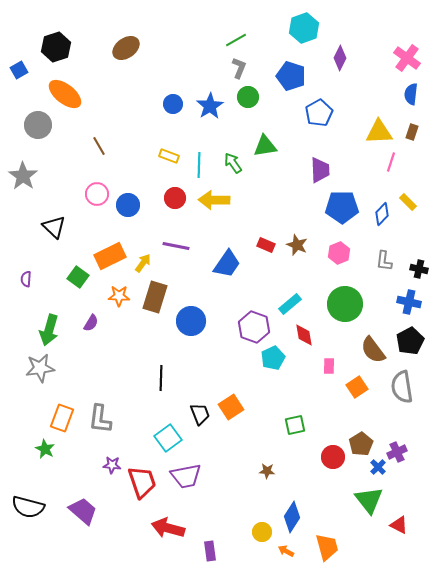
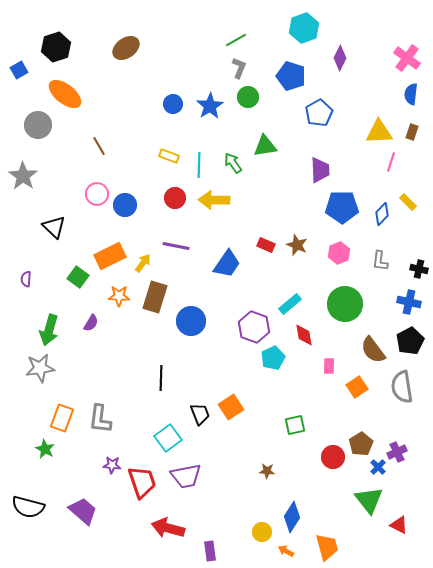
blue circle at (128, 205): moved 3 px left
gray L-shape at (384, 261): moved 4 px left
